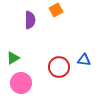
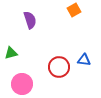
orange square: moved 18 px right
purple semicircle: rotated 18 degrees counterclockwise
green triangle: moved 2 px left, 5 px up; rotated 16 degrees clockwise
pink circle: moved 1 px right, 1 px down
